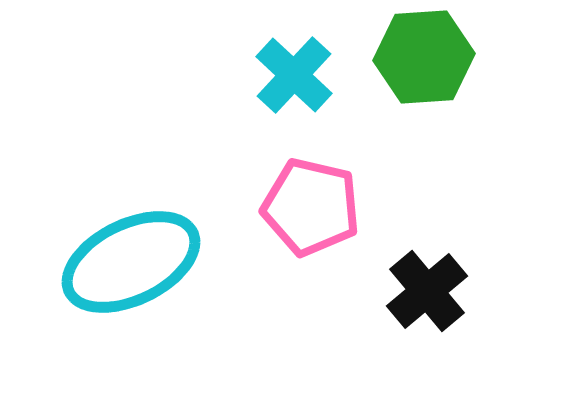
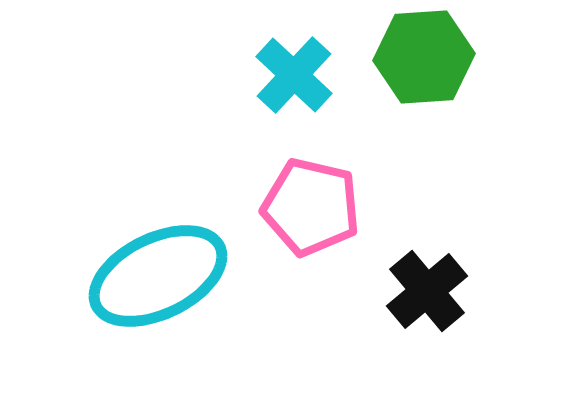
cyan ellipse: moved 27 px right, 14 px down
